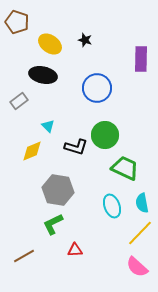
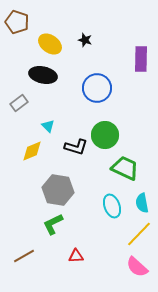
gray rectangle: moved 2 px down
yellow line: moved 1 px left, 1 px down
red triangle: moved 1 px right, 6 px down
